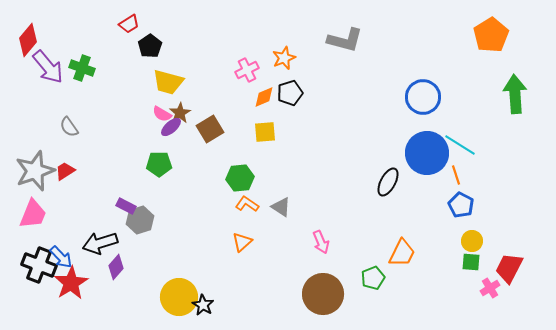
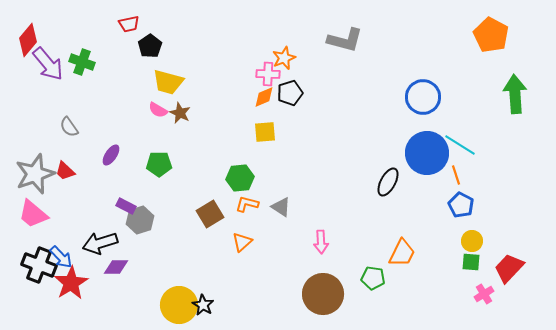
red trapezoid at (129, 24): rotated 20 degrees clockwise
orange pentagon at (491, 35): rotated 12 degrees counterclockwise
purple arrow at (48, 67): moved 3 px up
green cross at (82, 68): moved 6 px up
pink cross at (247, 70): moved 21 px right, 4 px down; rotated 30 degrees clockwise
brown star at (180, 113): rotated 15 degrees counterclockwise
pink semicircle at (162, 114): moved 4 px left, 4 px up
purple ellipse at (171, 127): moved 60 px left, 28 px down; rotated 15 degrees counterclockwise
brown square at (210, 129): moved 85 px down
gray star at (35, 171): moved 3 px down
red trapezoid at (65, 171): rotated 105 degrees counterclockwise
orange L-shape at (247, 204): rotated 20 degrees counterclockwise
pink trapezoid at (33, 214): rotated 108 degrees clockwise
pink arrow at (321, 242): rotated 20 degrees clockwise
purple diamond at (116, 267): rotated 50 degrees clockwise
red trapezoid at (509, 268): rotated 16 degrees clockwise
green pentagon at (373, 278): rotated 30 degrees clockwise
pink cross at (490, 288): moved 6 px left, 6 px down
yellow circle at (179, 297): moved 8 px down
